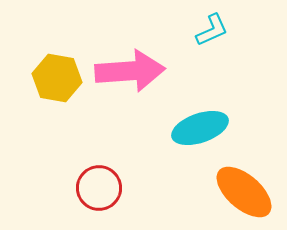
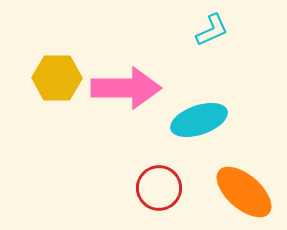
pink arrow: moved 4 px left, 17 px down; rotated 4 degrees clockwise
yellow hexagon: rotated 9 degrees counterclockwise
cyan ellipse: moved 1 px left, 8 px up
red circle: moved 60 px right
